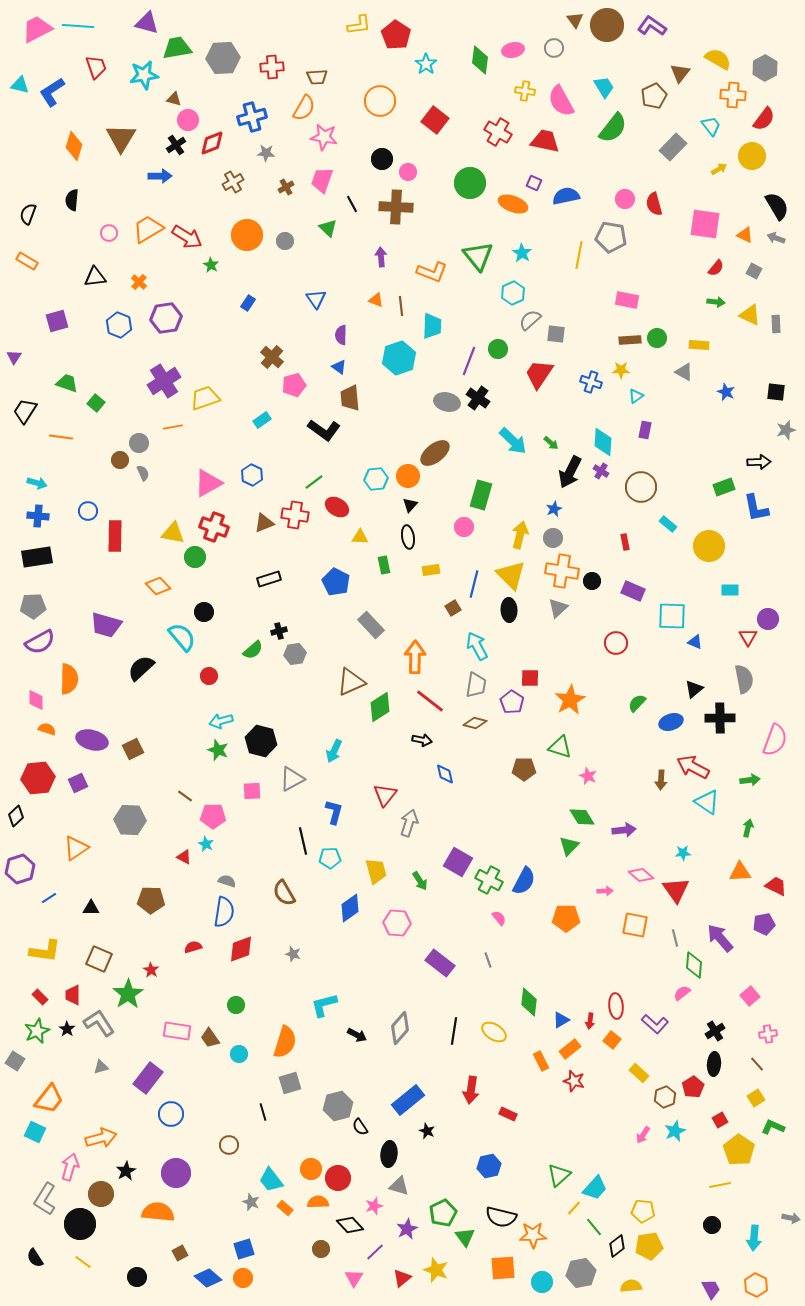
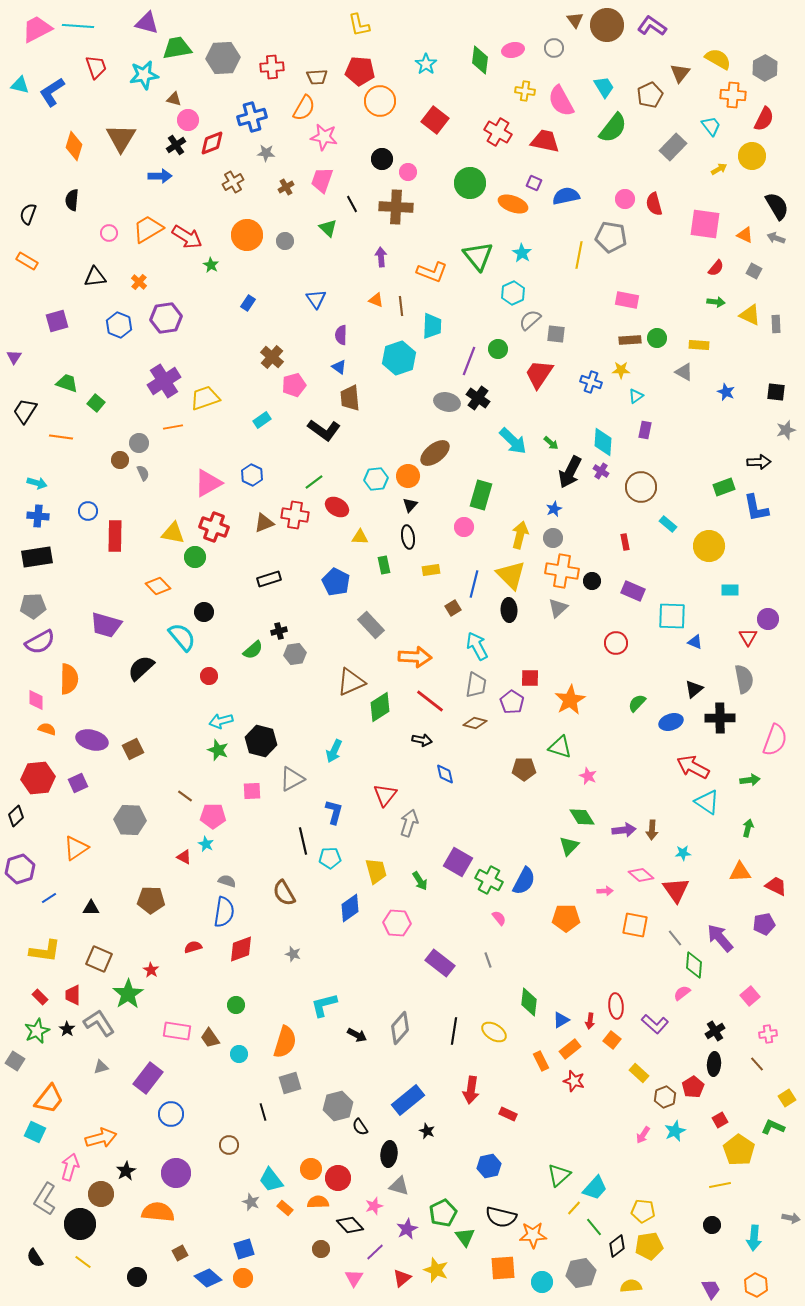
yellow L-shape at (359, 25): rotated 85 degrees clockwise
red pentagon at (396, 35): moved 36 px left, 36 px down; rotated 28 degrees counterclockwise
brown pentagon at (654, 96): moved 4 px left, 1 px up
red semicircle at (764, 119): rotated 10 degrees counterclockwise
orange arrow at (415, 657): rotated 92 degrees clockwise
brown arrow at (661, 780): moved 9 px left, 50 px down
gray line at (675, 938): rotated 24 degrees counterclockwise
yellow square at (756, 1098): moved 31 px right
